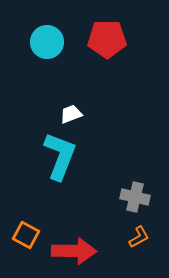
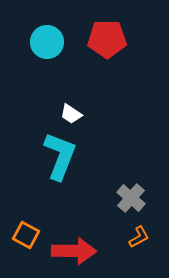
white trapezoid: rotated 125 degrees counterclockwise
gray cross: moved 4 px left, 1 px down; rotated 28 degrees clockwise
